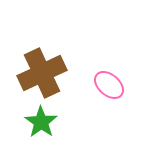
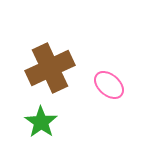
brown cross: moved 8 px right, 5 px up
